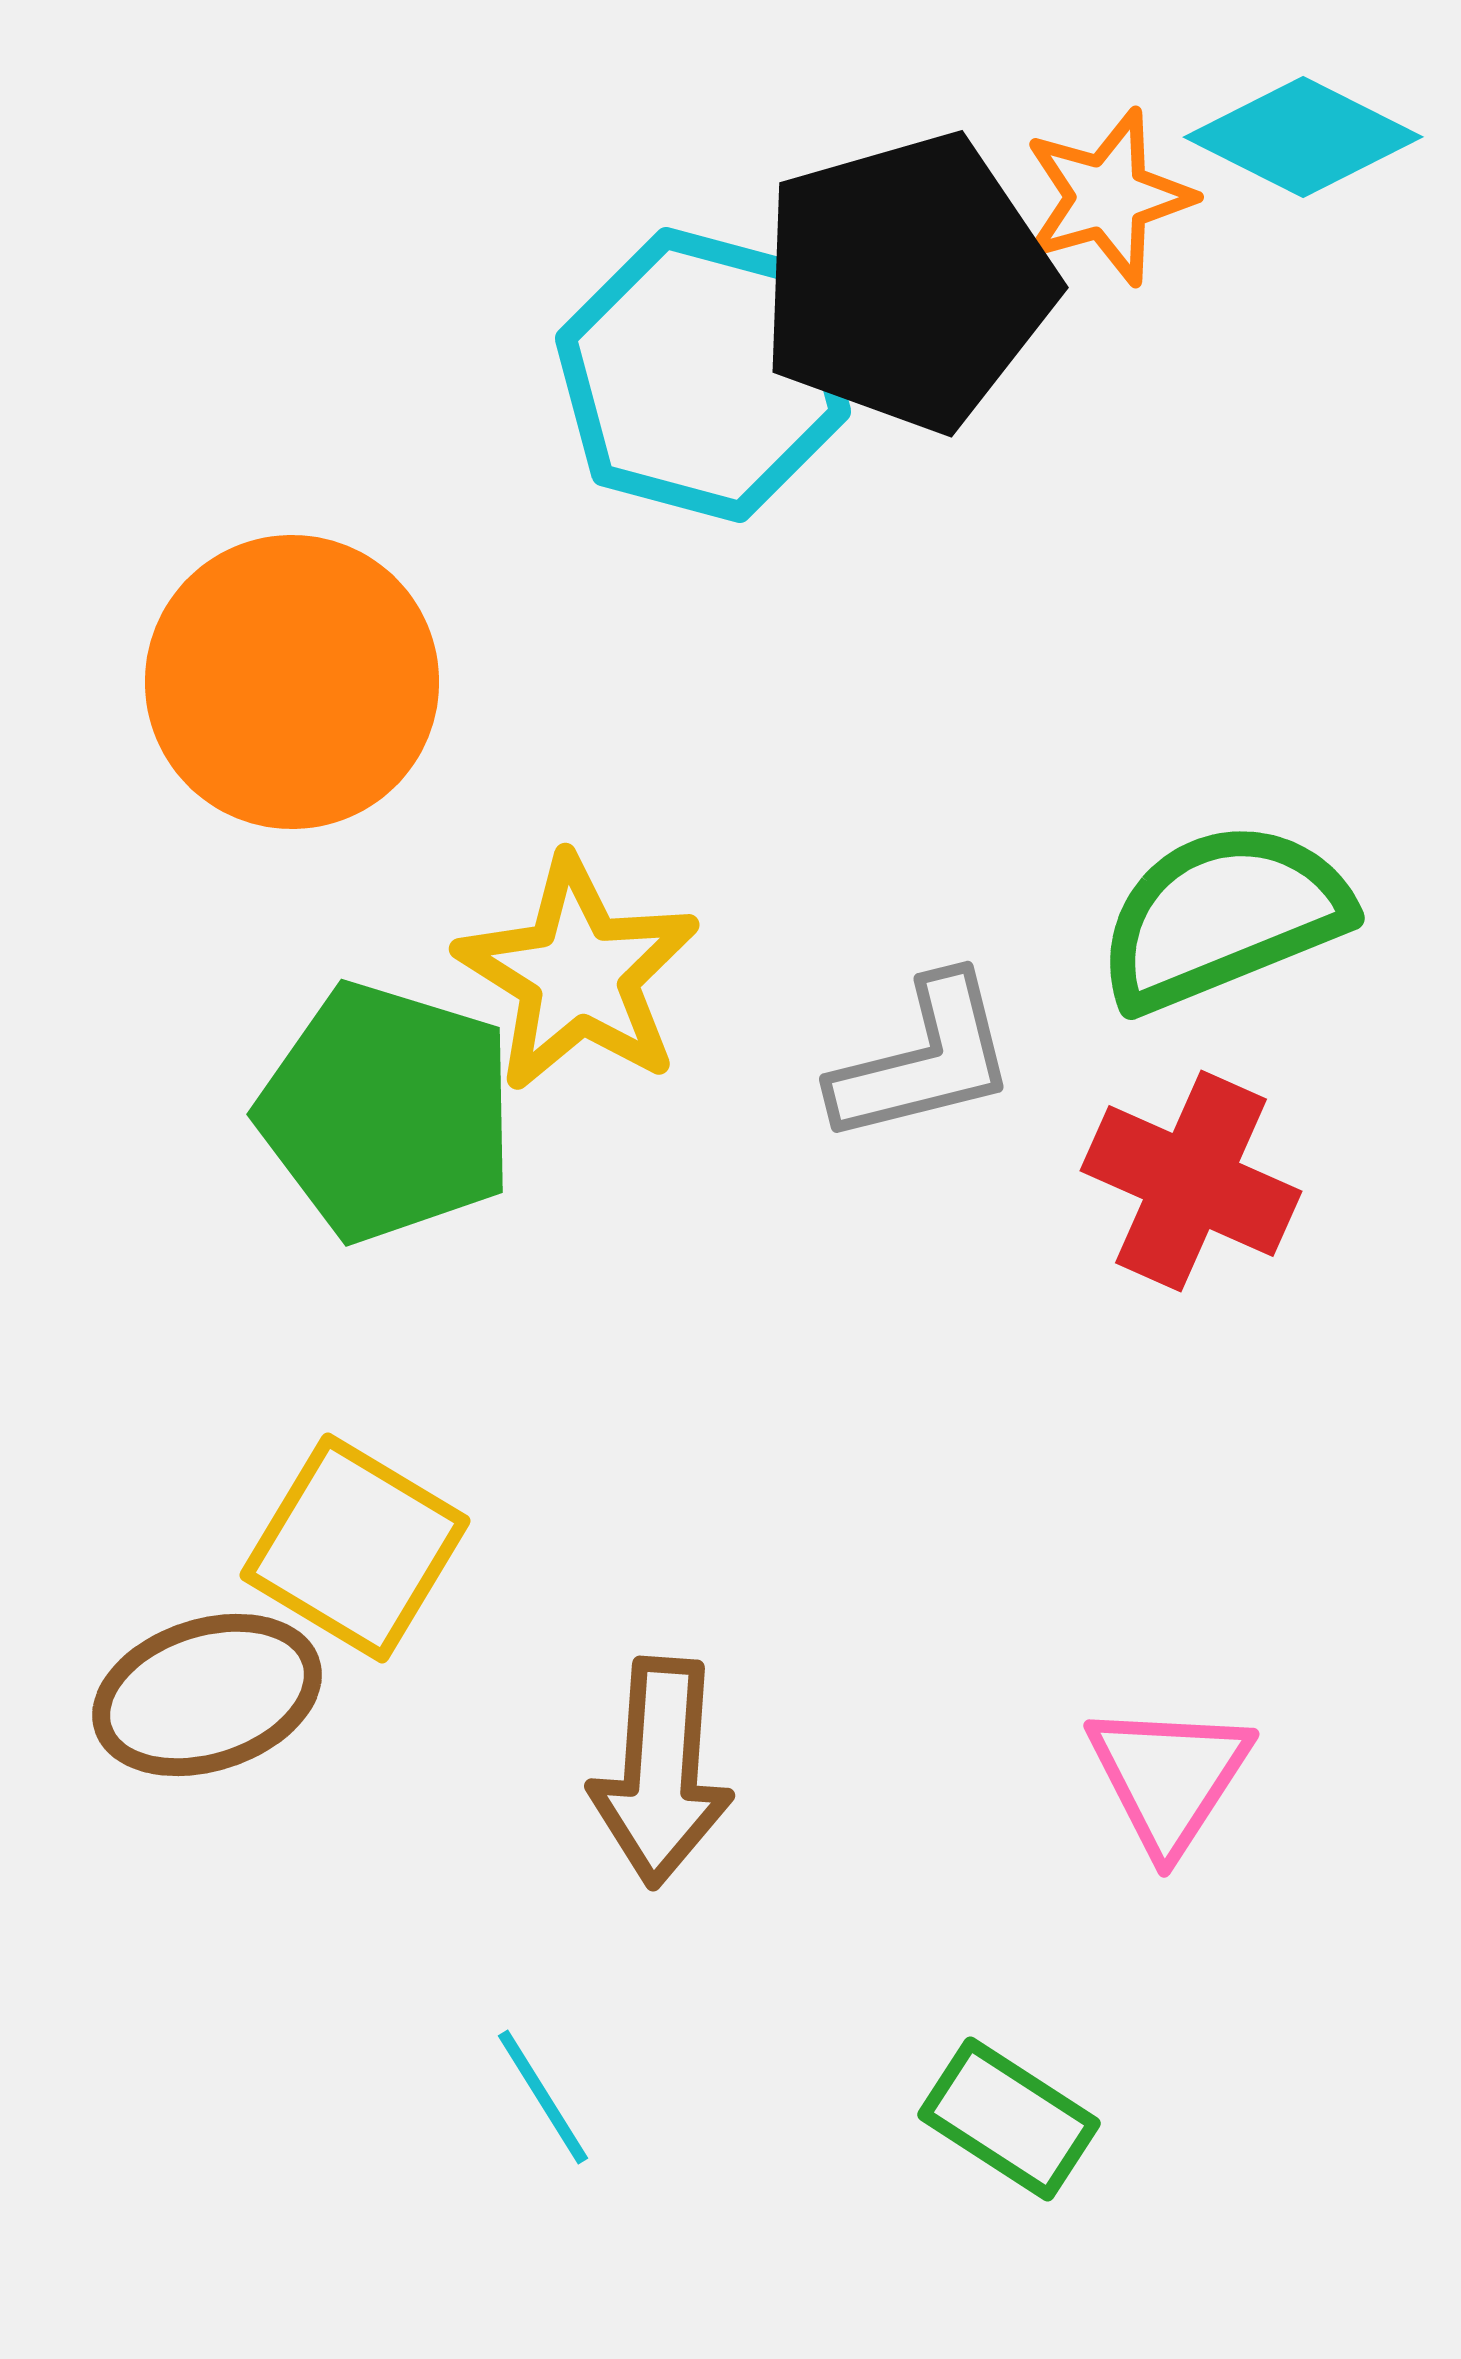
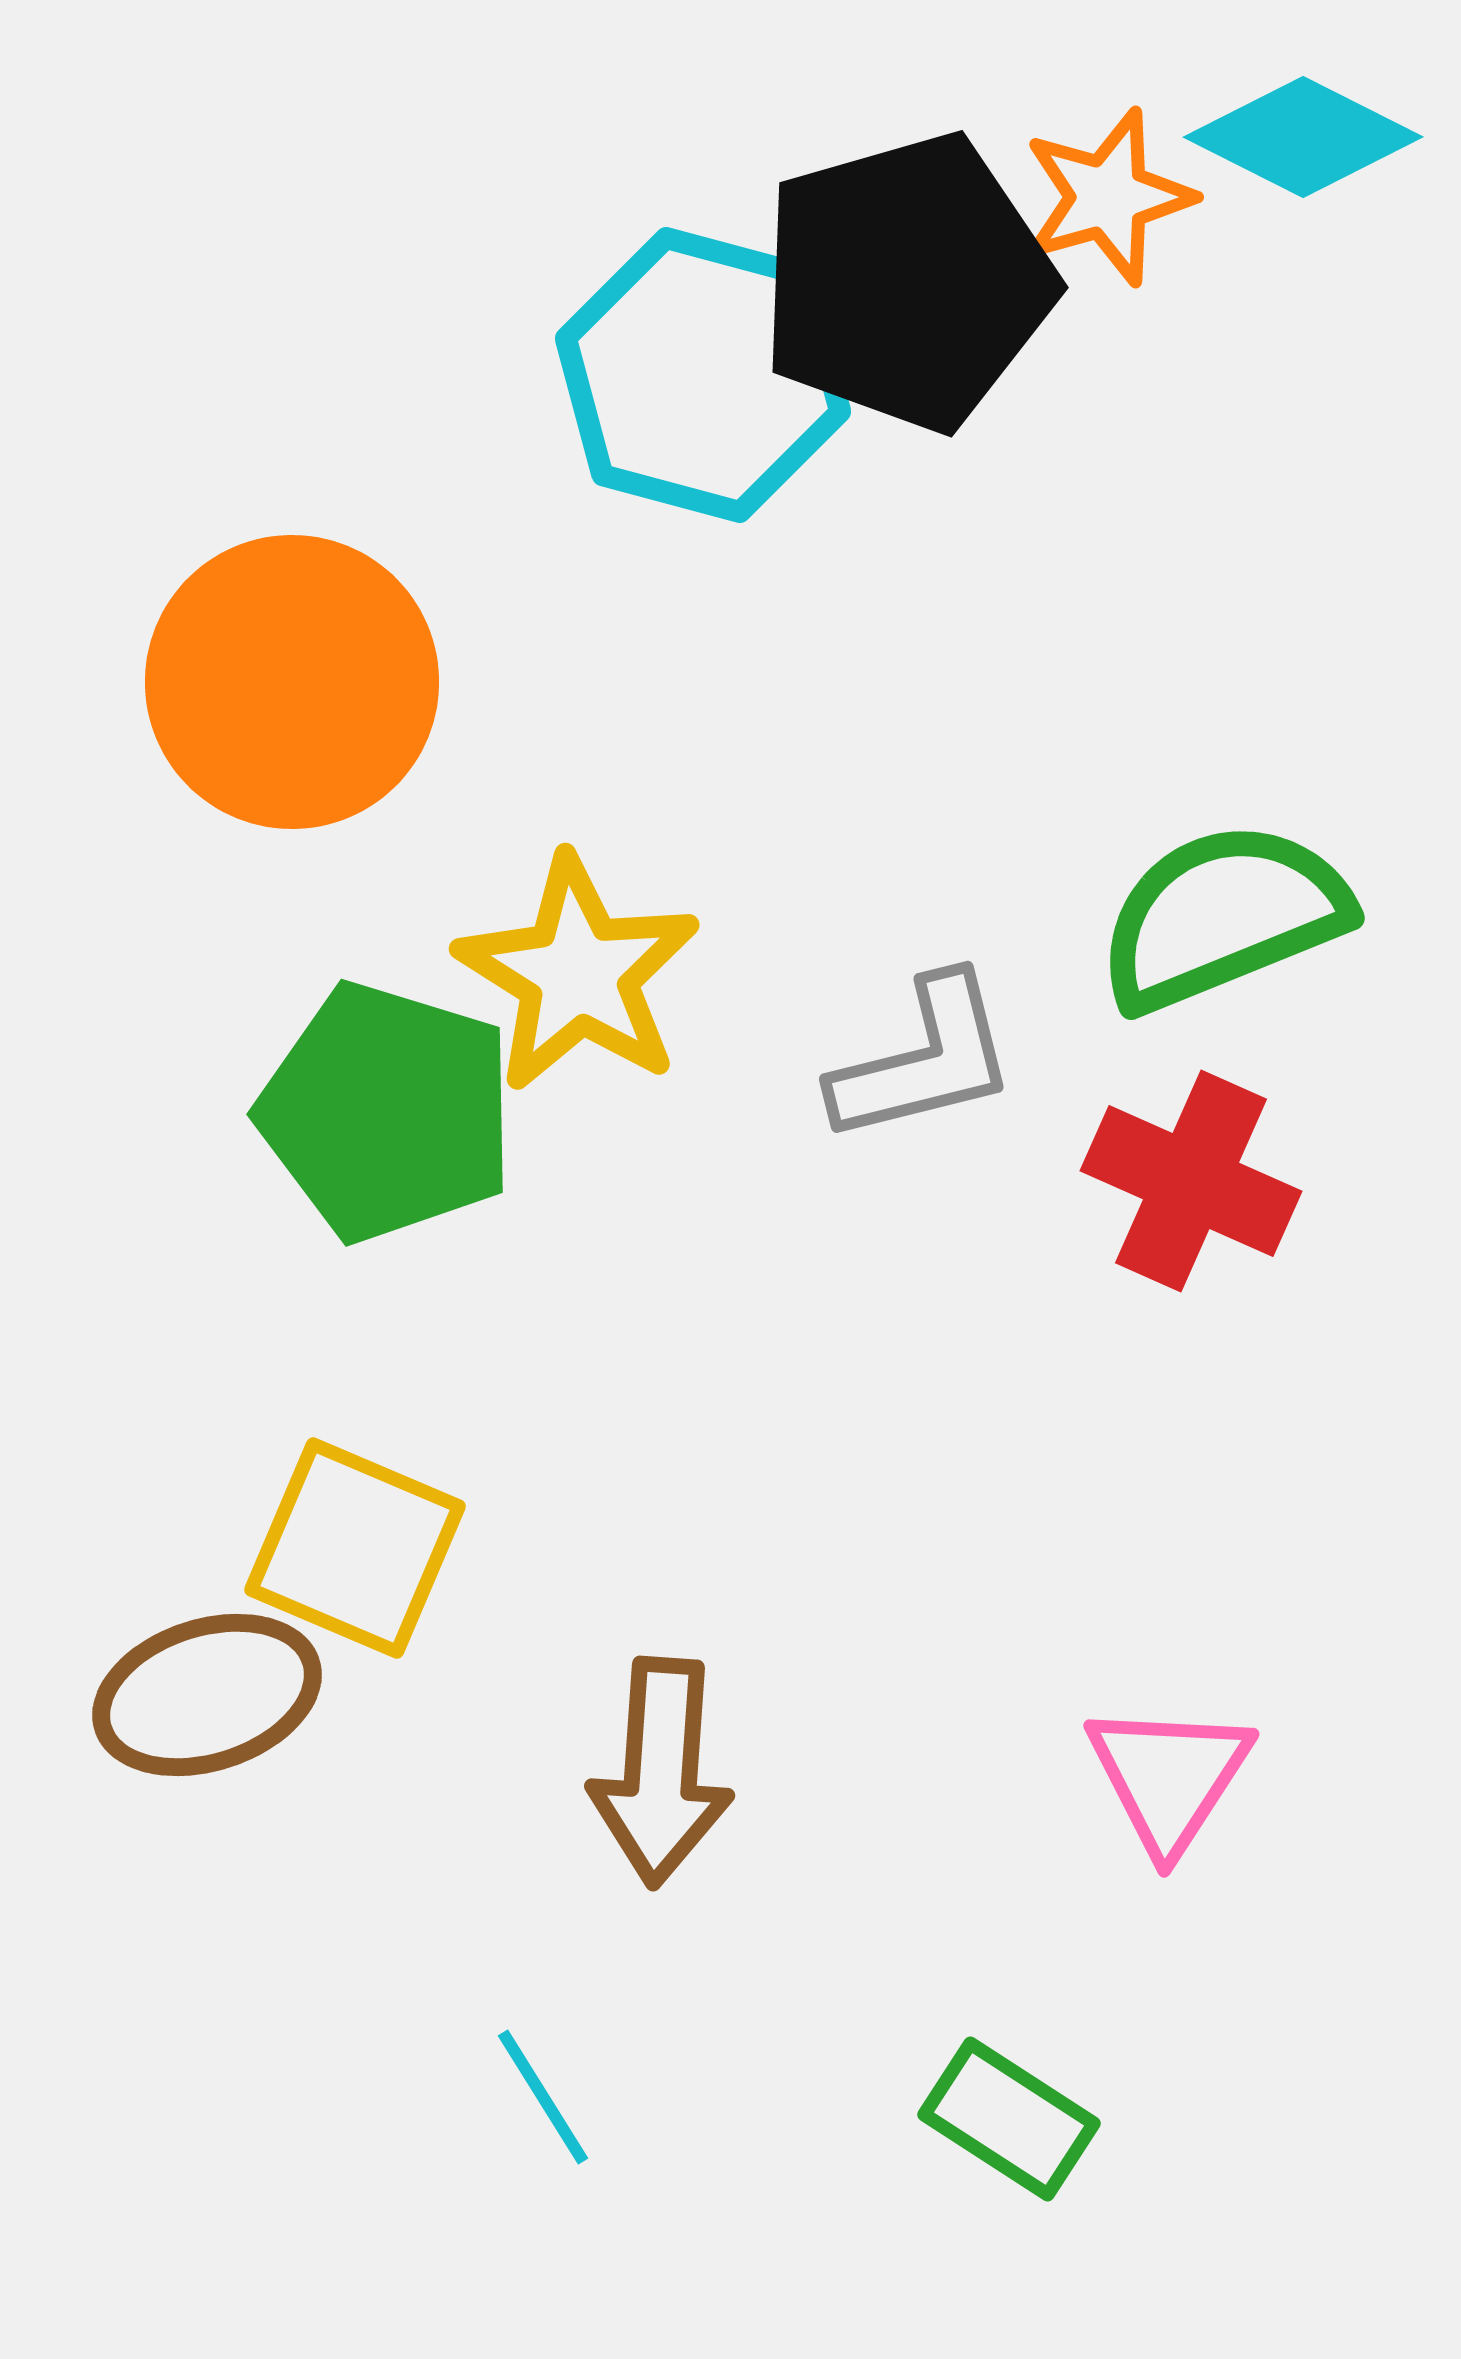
yellow square: rotated 8 degrees counterclockwise
